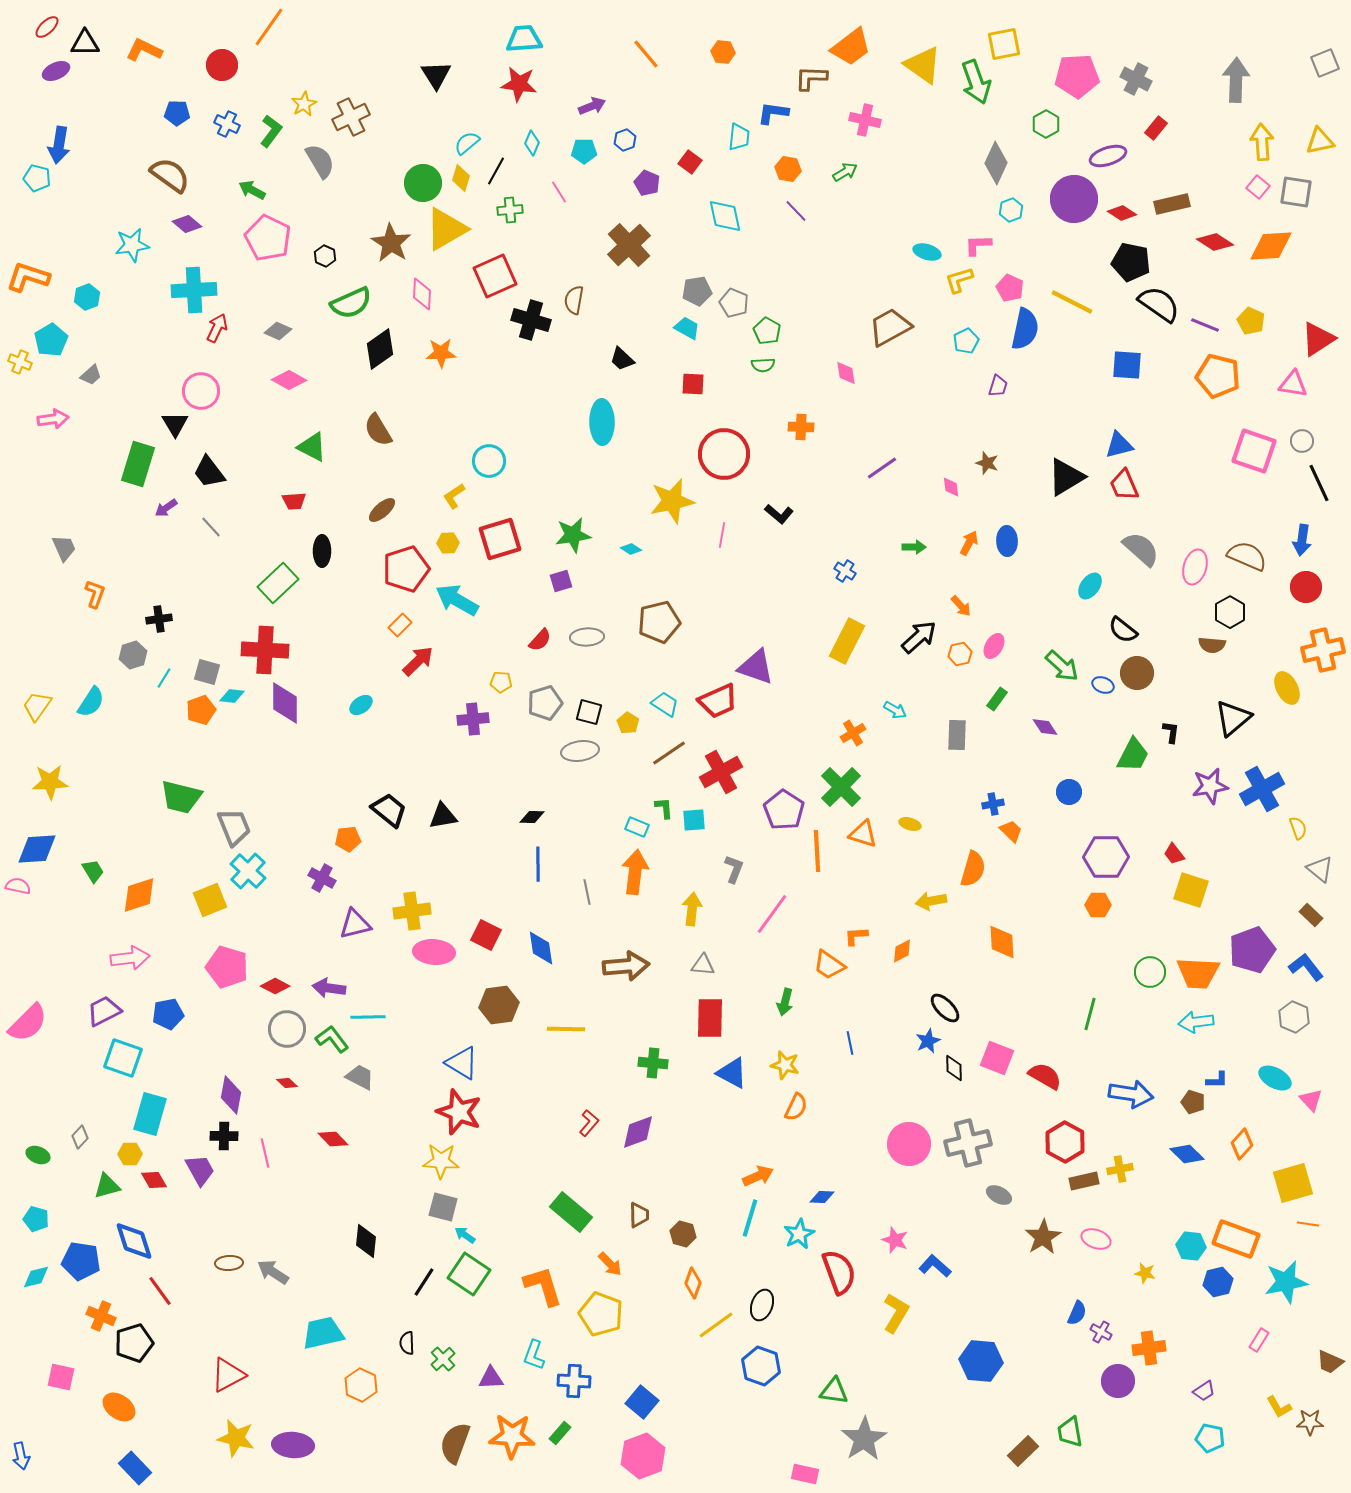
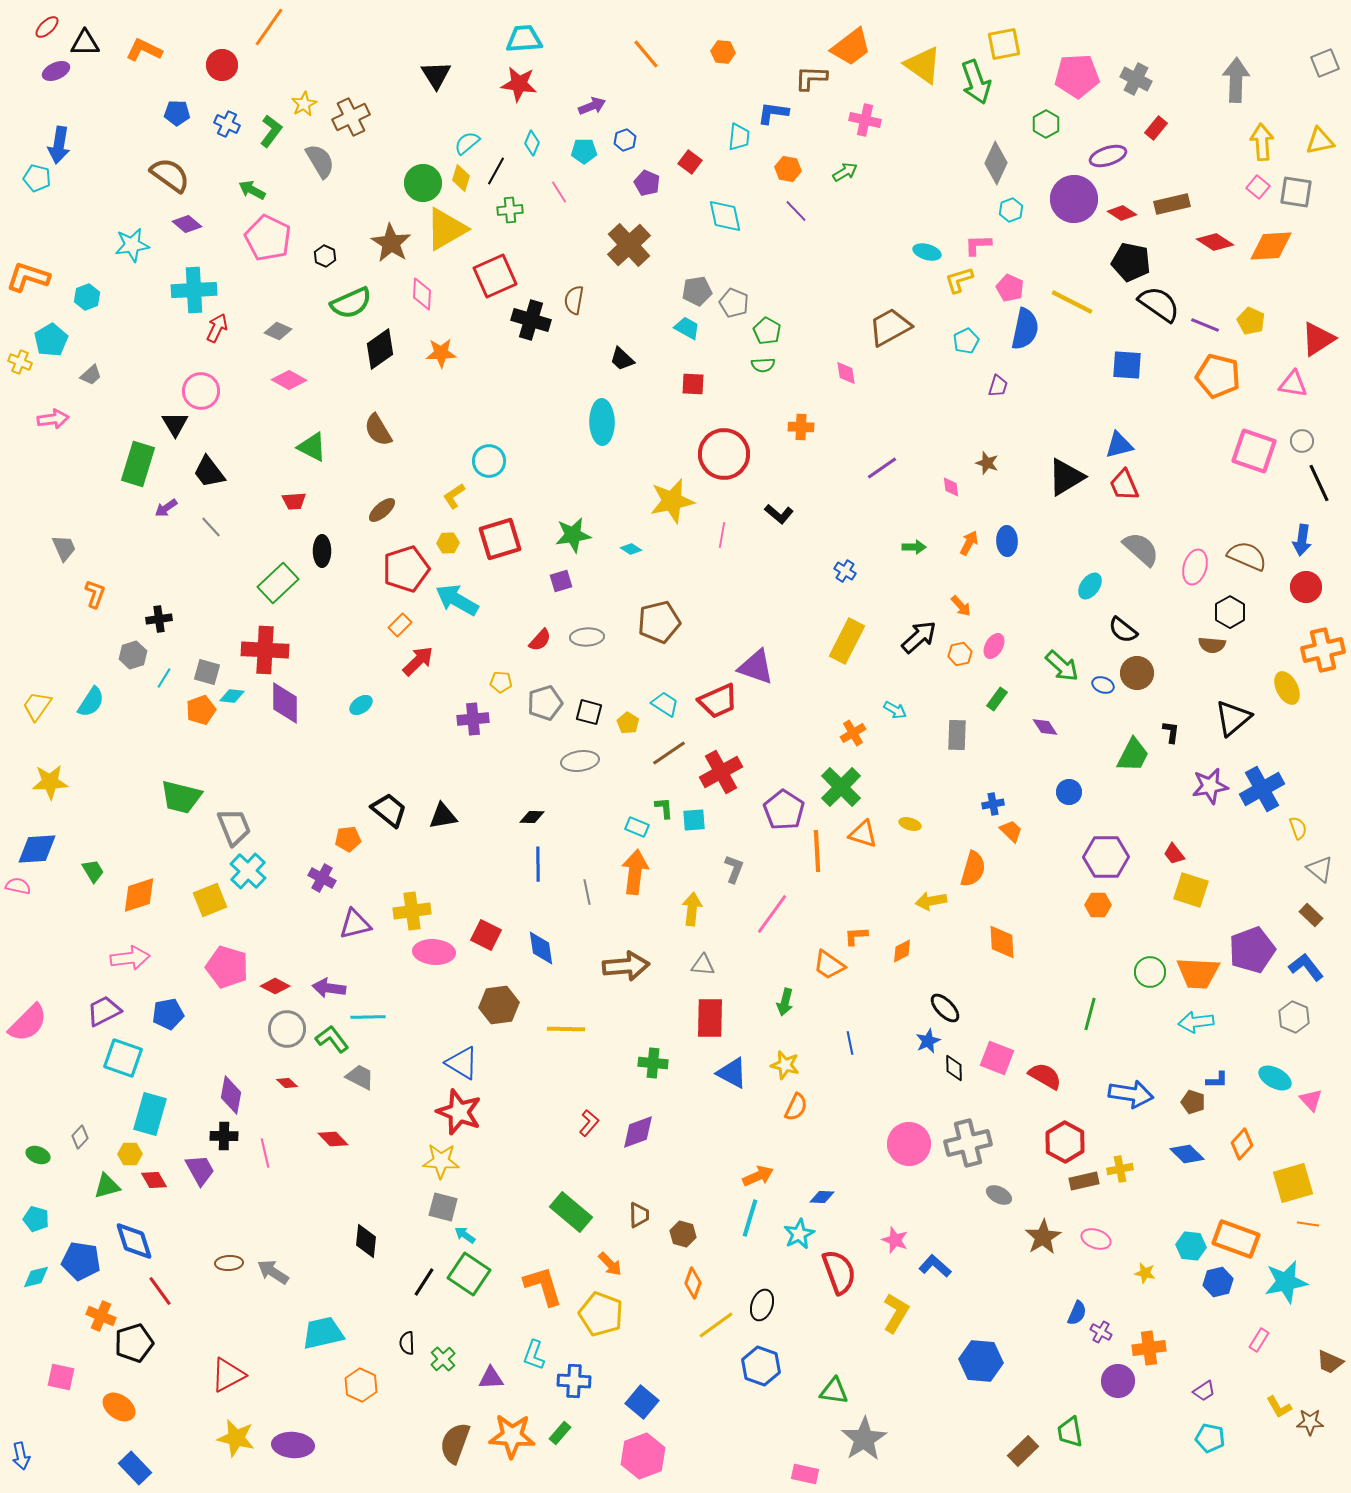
gray ellipse at (580, 751): moved 10 px down
